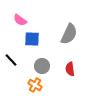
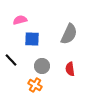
pink semicircle: rotated 128 degrees clockwise
